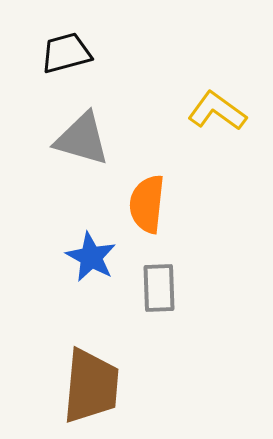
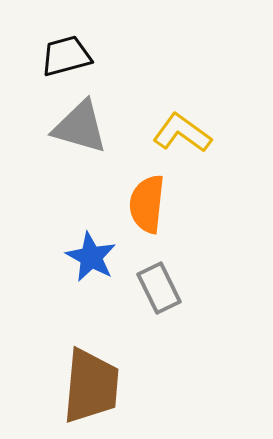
black trapezoid: moved 3 px down
yellow L-shape: moved 35 px left, 22 px down
gray triangle: moved 2 px left, 12 px up
gray rectangle: rotated 24 degrees counterclockwise
